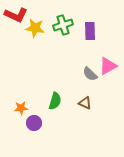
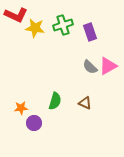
purple rectangle: moved 1 px down; rotated 18 degrees counterclockwise
gray semicircle: moved 7 px up
